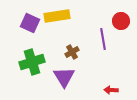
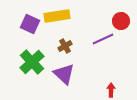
purple square: moved 1 px down
purple line: rotated 75 degrees clockwise
brown cross: moved 7 px left, 6 px up
green cross: rotated 25 degrees counterclockwise
purple triangle: moved 3 px up; rotated 15 degrees counterclockwise
red arrow: rotated 88 degrees clockwise
